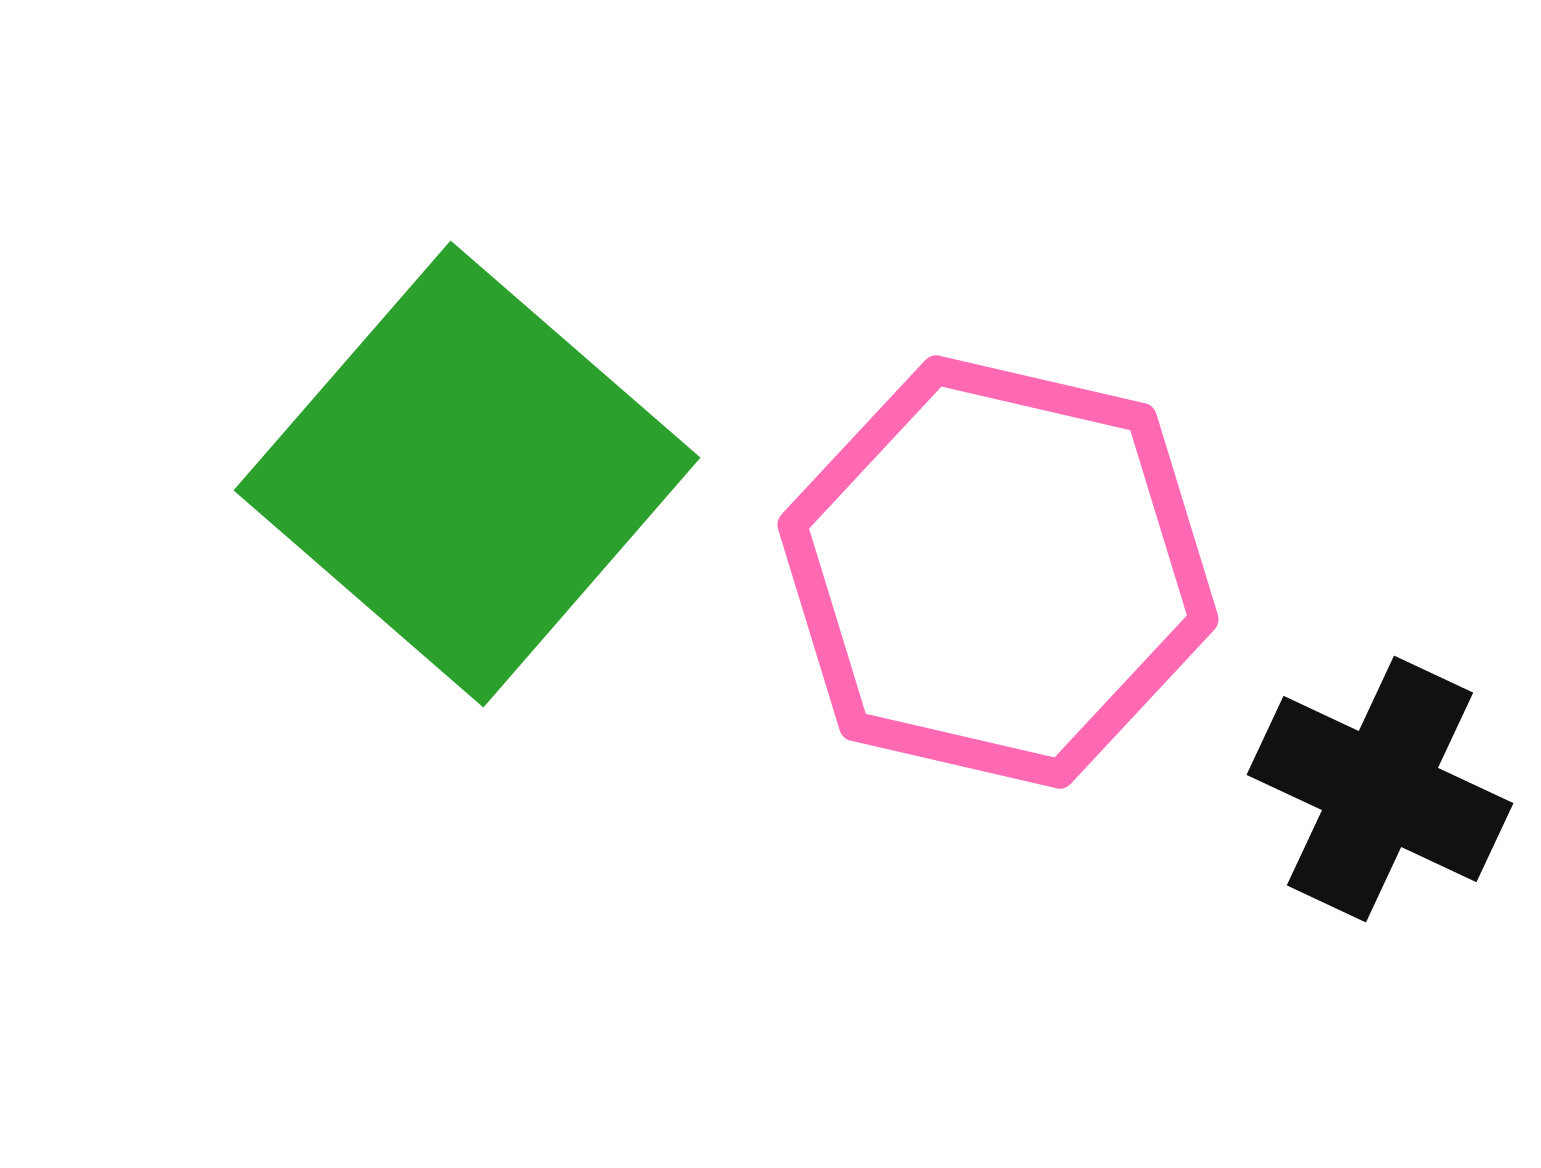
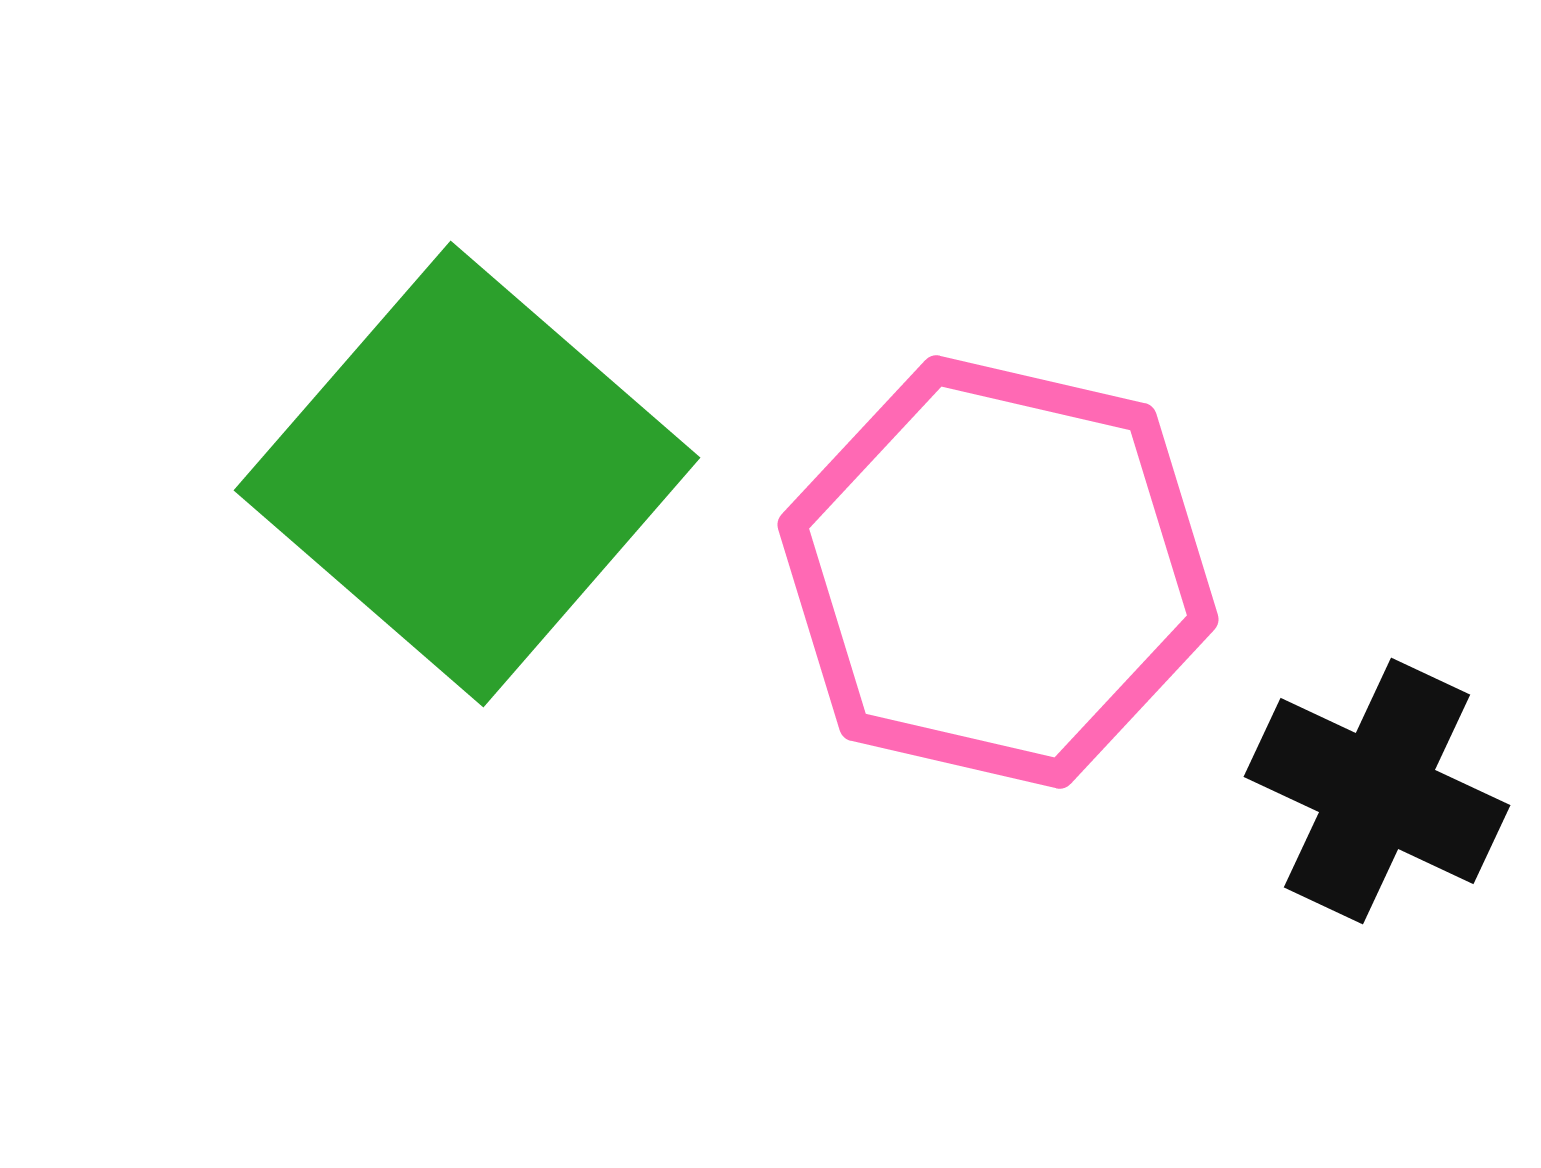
black cross: moved 3 px left, 2 px down
